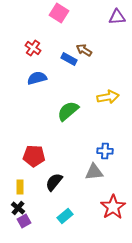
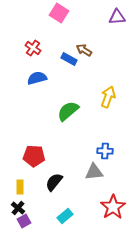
yellow arrow: rotated 60 degrees counterclockwise
